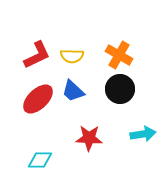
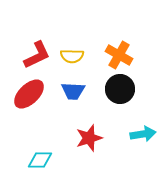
blue trapezoid: rotated 40 degrees counterclockwise
red ellipse: moved 9 px left, 5 px up
red star: rotated 20 degrees counterclockwise
